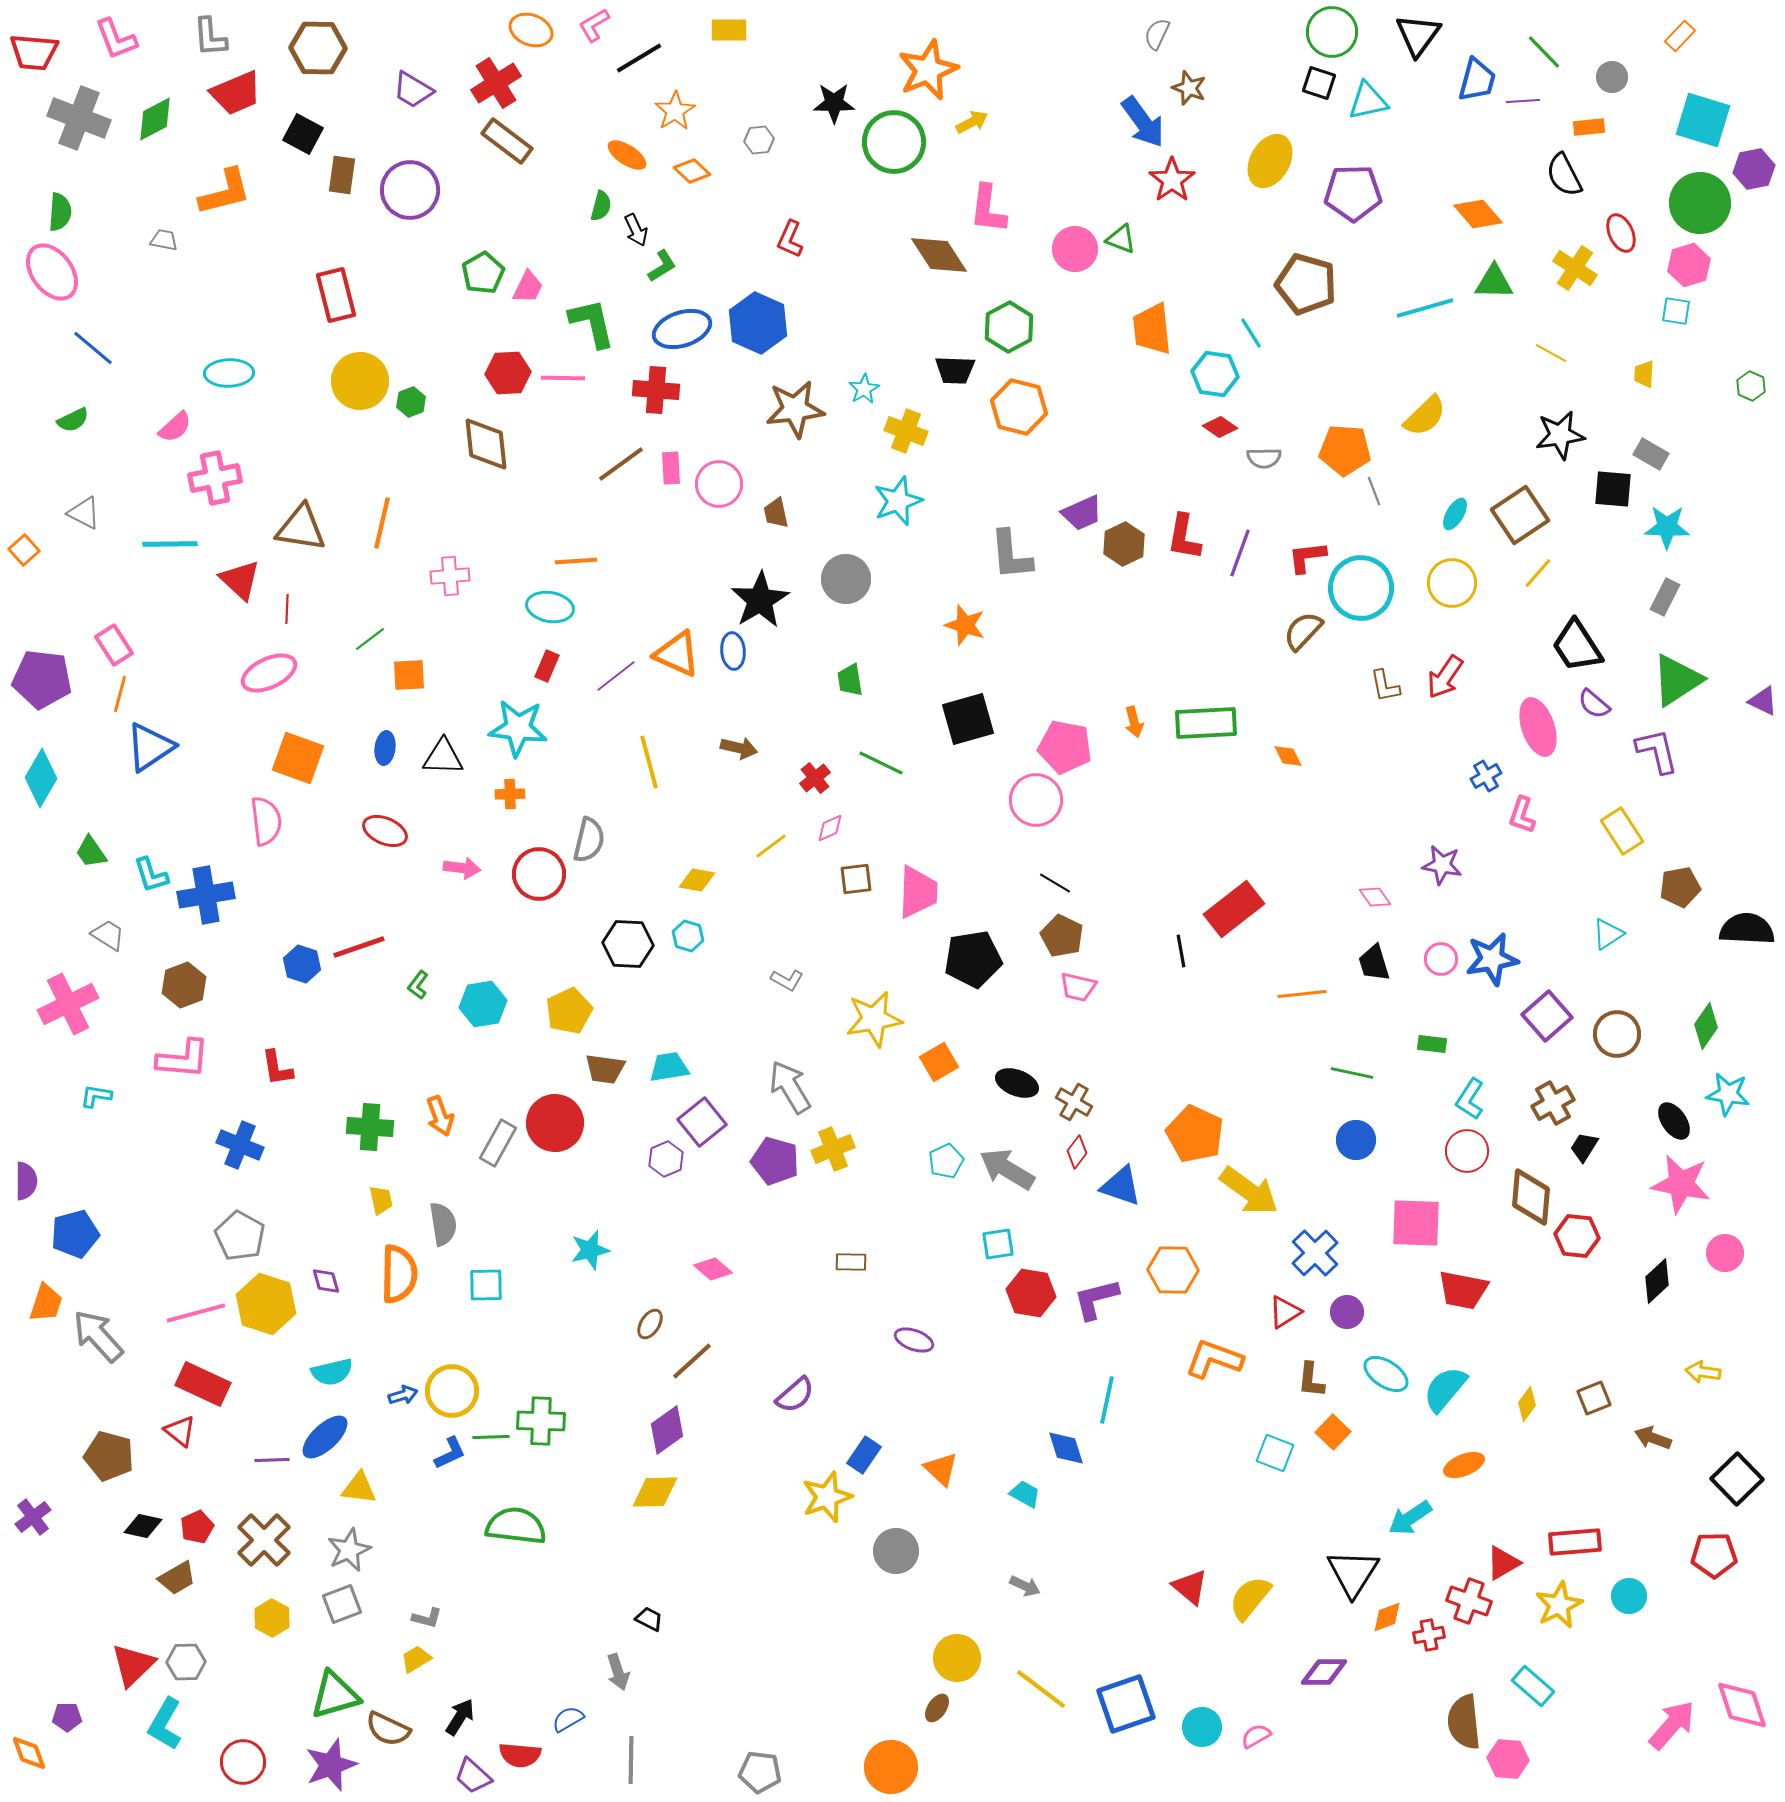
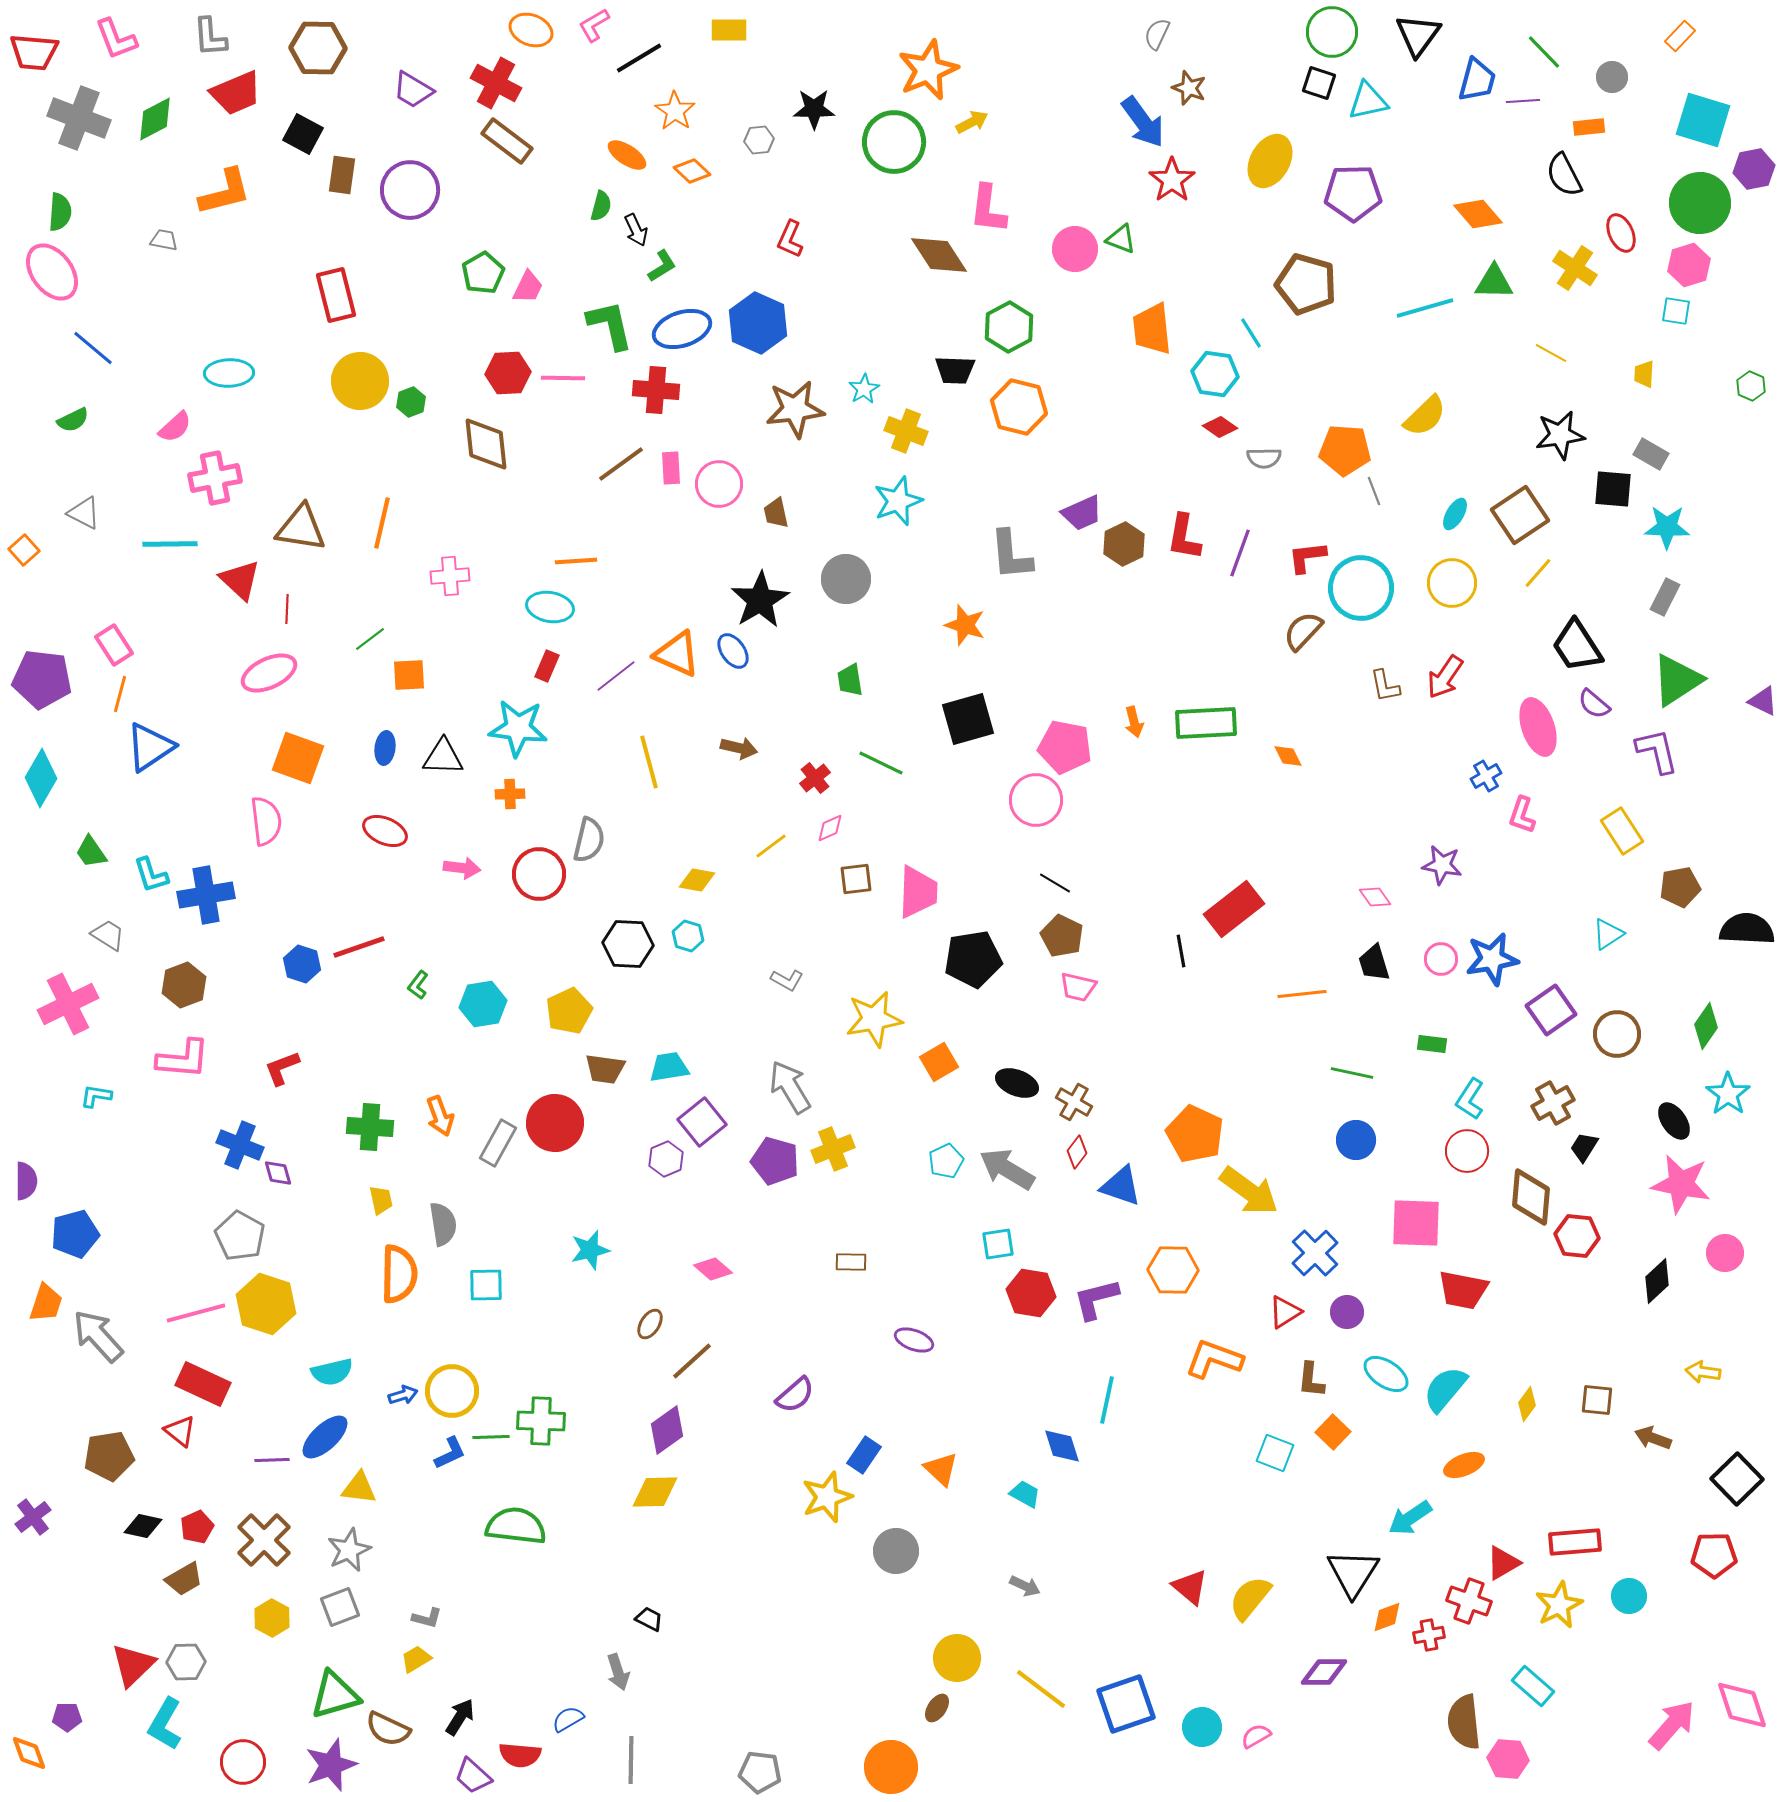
red cross at (496, 83): rotated 30 degrees counterclockwise
black star at (834, 103): moved 20 px left, 6 px down
orange star at (675, 111): rotated 6 degrees counterclockwise
green L-shape at (592, 323): moved 18 px right, 2 px down
blue ellipse at (733, 651): rotated 30 degrees counterclockwise
purple square at (1547, 1016): moved 4 px right, 6 px up; rotated 6 degrees clockwise
red L-shape at (277, 1068): moved 5 px right; rotated 78 degrees clockwise
cyan star at (1728, 1094): rotated 27 degrees clockwise
purple diamond at (326, 1281): moved 48 px left, 108 px up
brown square at (1594, 1398): moved 3 px right, 2 px down; rotated 28 degrees clockwise
blue diamond at (1066, 1448): moved 4 px left, 2 px up
brown pentagon at (109, 1456): rotated 24 degrees counterclockwise
brown trapezoid at (177, 1578): moved 7 px right, 1 px down
gray square at (342, 1604): moved 2 px left, 3 px down
